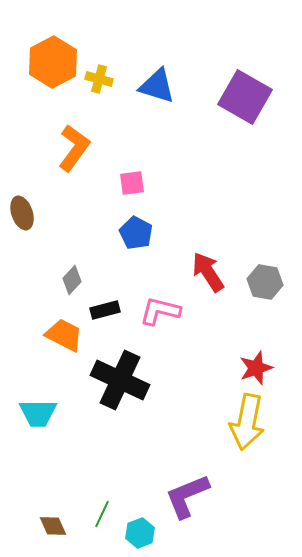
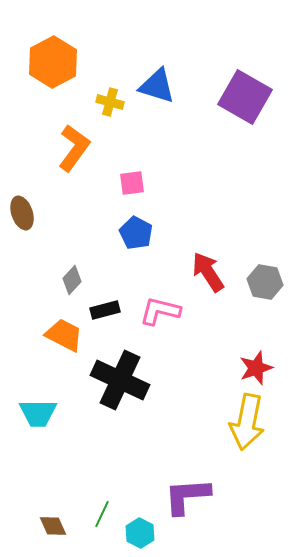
yellow cross: moved 11 px right, 23 px down
purple L-shape: rotated 18 degrees clockwise
cyan hexagon: rotated 12 degrees counterclockwise
